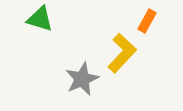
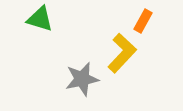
orange rectangle: moved 4 px left
gray star: rotated 12 degrees clockwise
